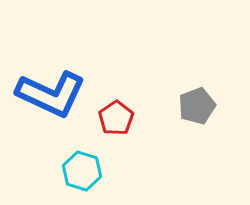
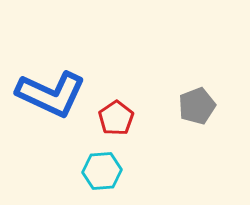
cyan hexagon: moved 20 px right; rotated 21 degrees counterclockwise
